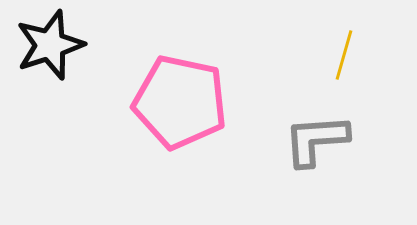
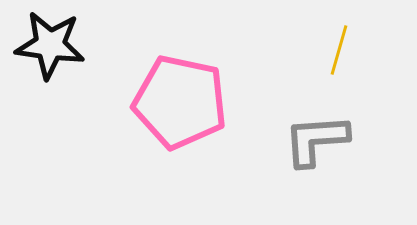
black star: rotated 26 degrees clockwise
yellow line: moved 5 px left, 5 px up
